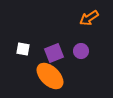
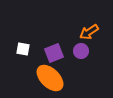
orange arrow: moved 14 px down
orange ellipse: moved 2 px down
